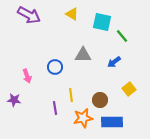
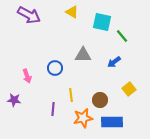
yellow triangle: moved 2 px up
blue circle: moved 1 px down
purple line: moved 2 px left, 1 px down; rotated 16 degrees clockwise
